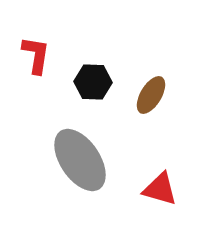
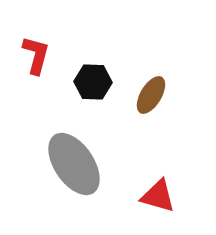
red L-shape: rotated 6 degrees clockwise
gray ellipse: moved 6 px left, 4 px down
red triangle: moved 2 px left, 7 px down
